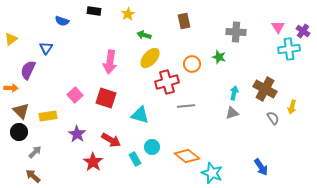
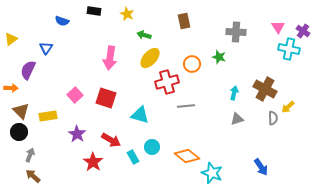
yellow star: moved 1 px left; rotated 16 degrees counterclockwise
cyan cross: rotated 20 degrees clockwise
pink arrow: moved 4 px up
yellow arrow: moved 4 px left; rotated 32 degrees clockwise
gray triangle: moved 5 px right, 6 px down
gray semicircle: rotated 32 degrees clockwise
gray arrow: moved 5 px left, 3 px down; rotated 24 degrees counterclockwise
cyan rectangle: moved 2 px left, 2 px up
